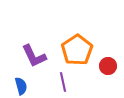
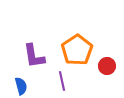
purple L-shape: rotated 16 degrees clockwise
red circle: moved 1 px left
purple line: moved 1 px left, 1 px up
